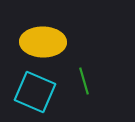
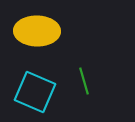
yellow ellipse: moved 6 px left, 11 px up
